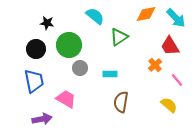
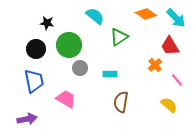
orange diamond: rotated 45 degrees clockwise
purple arrow: moved 15 px left
